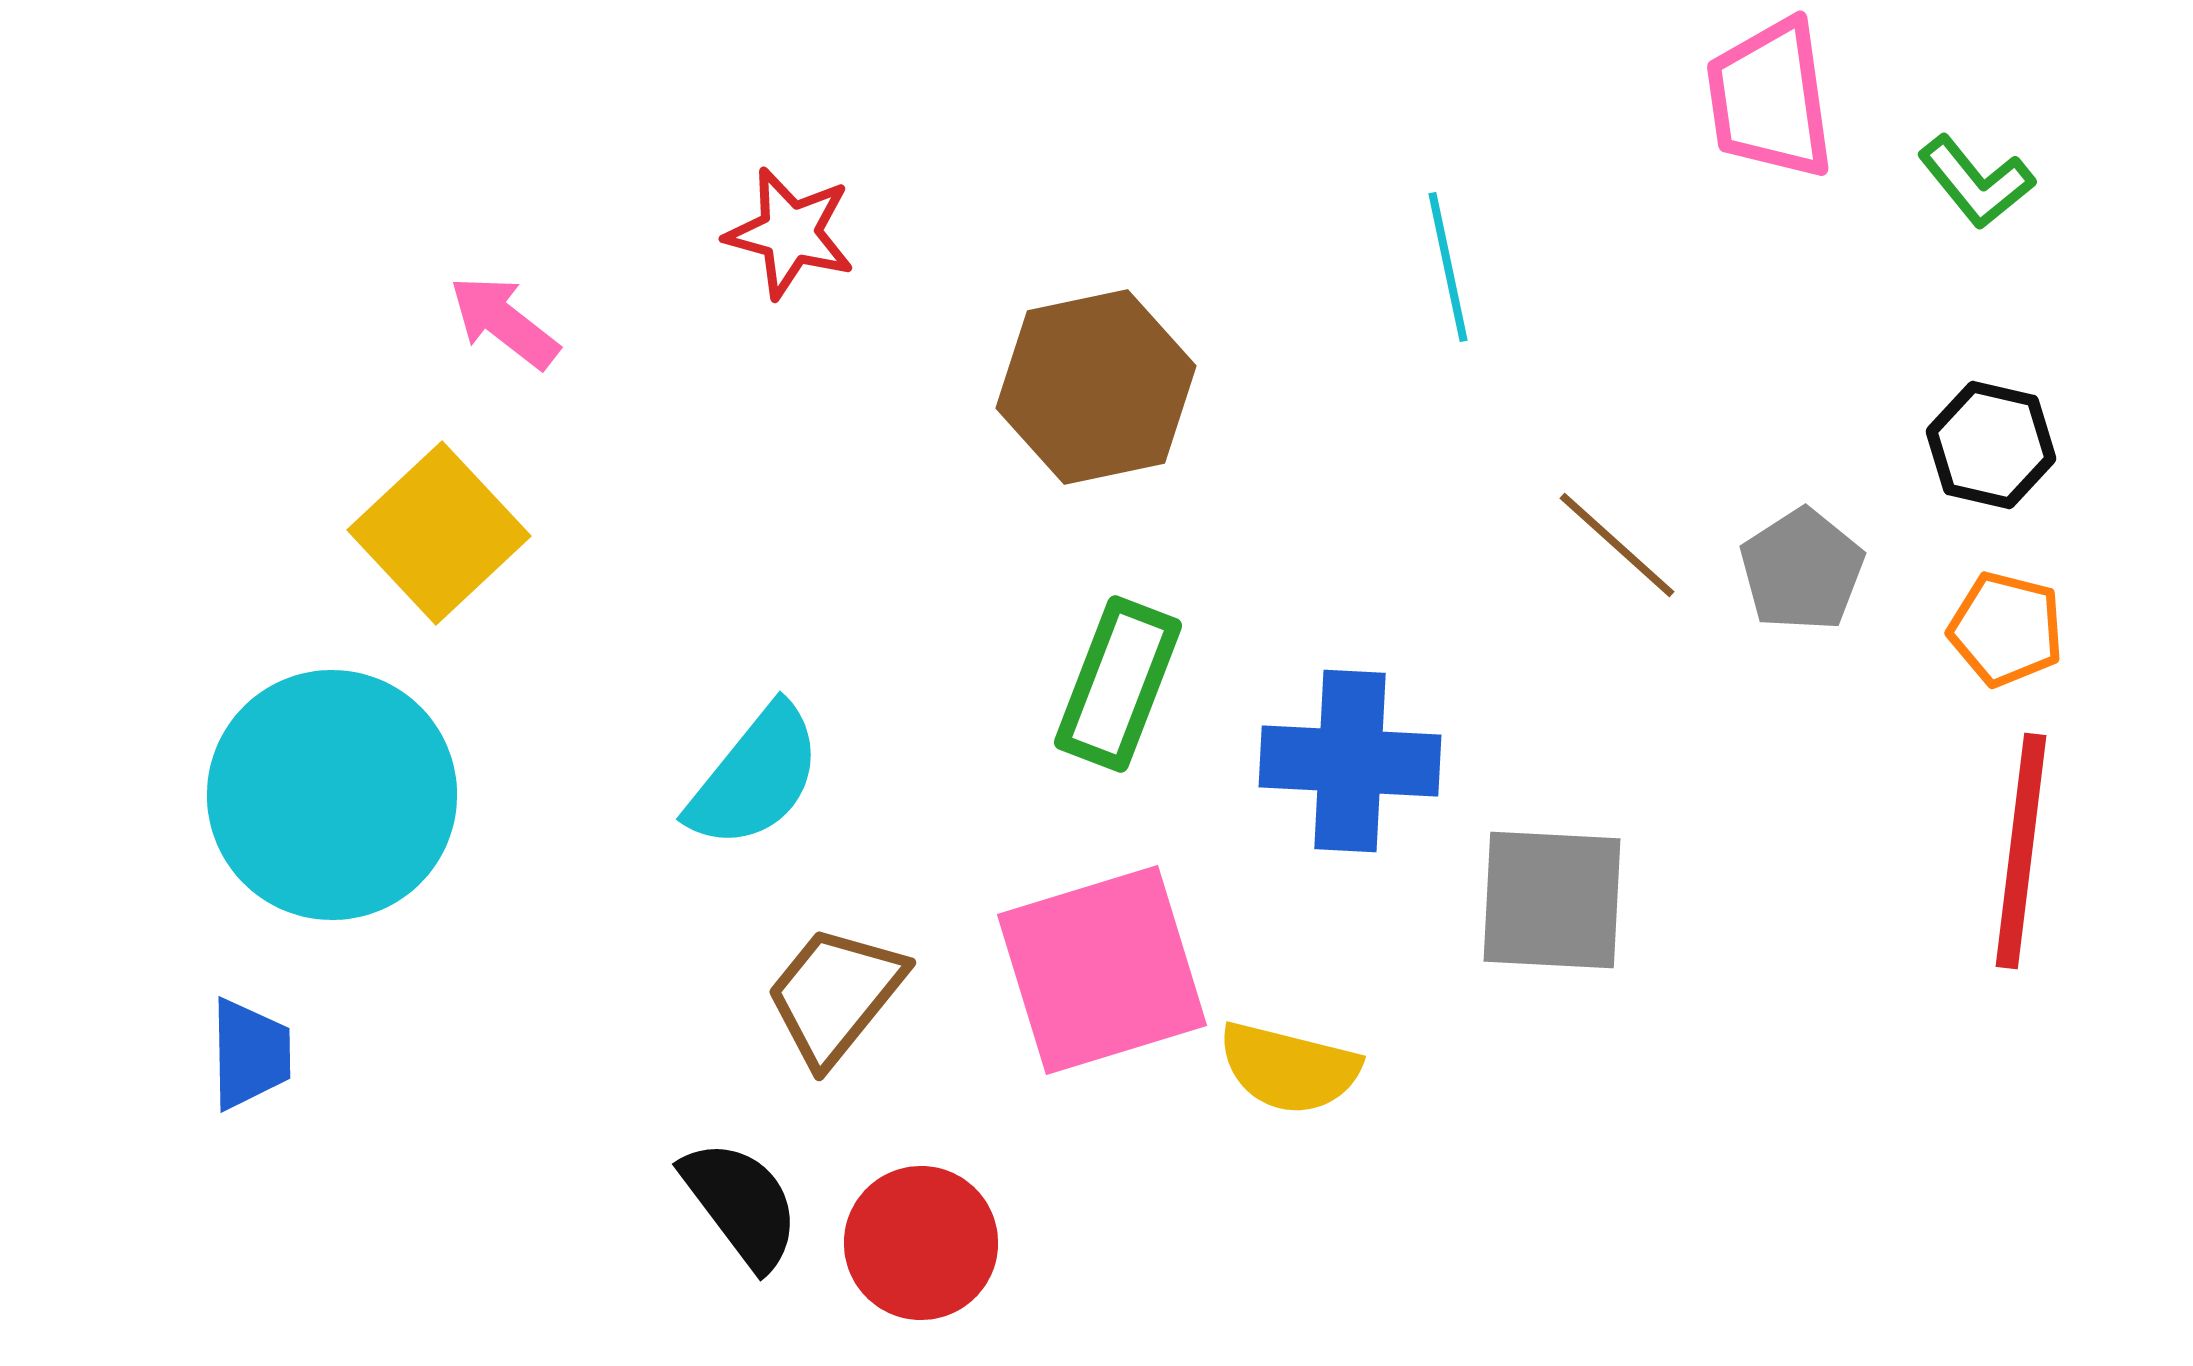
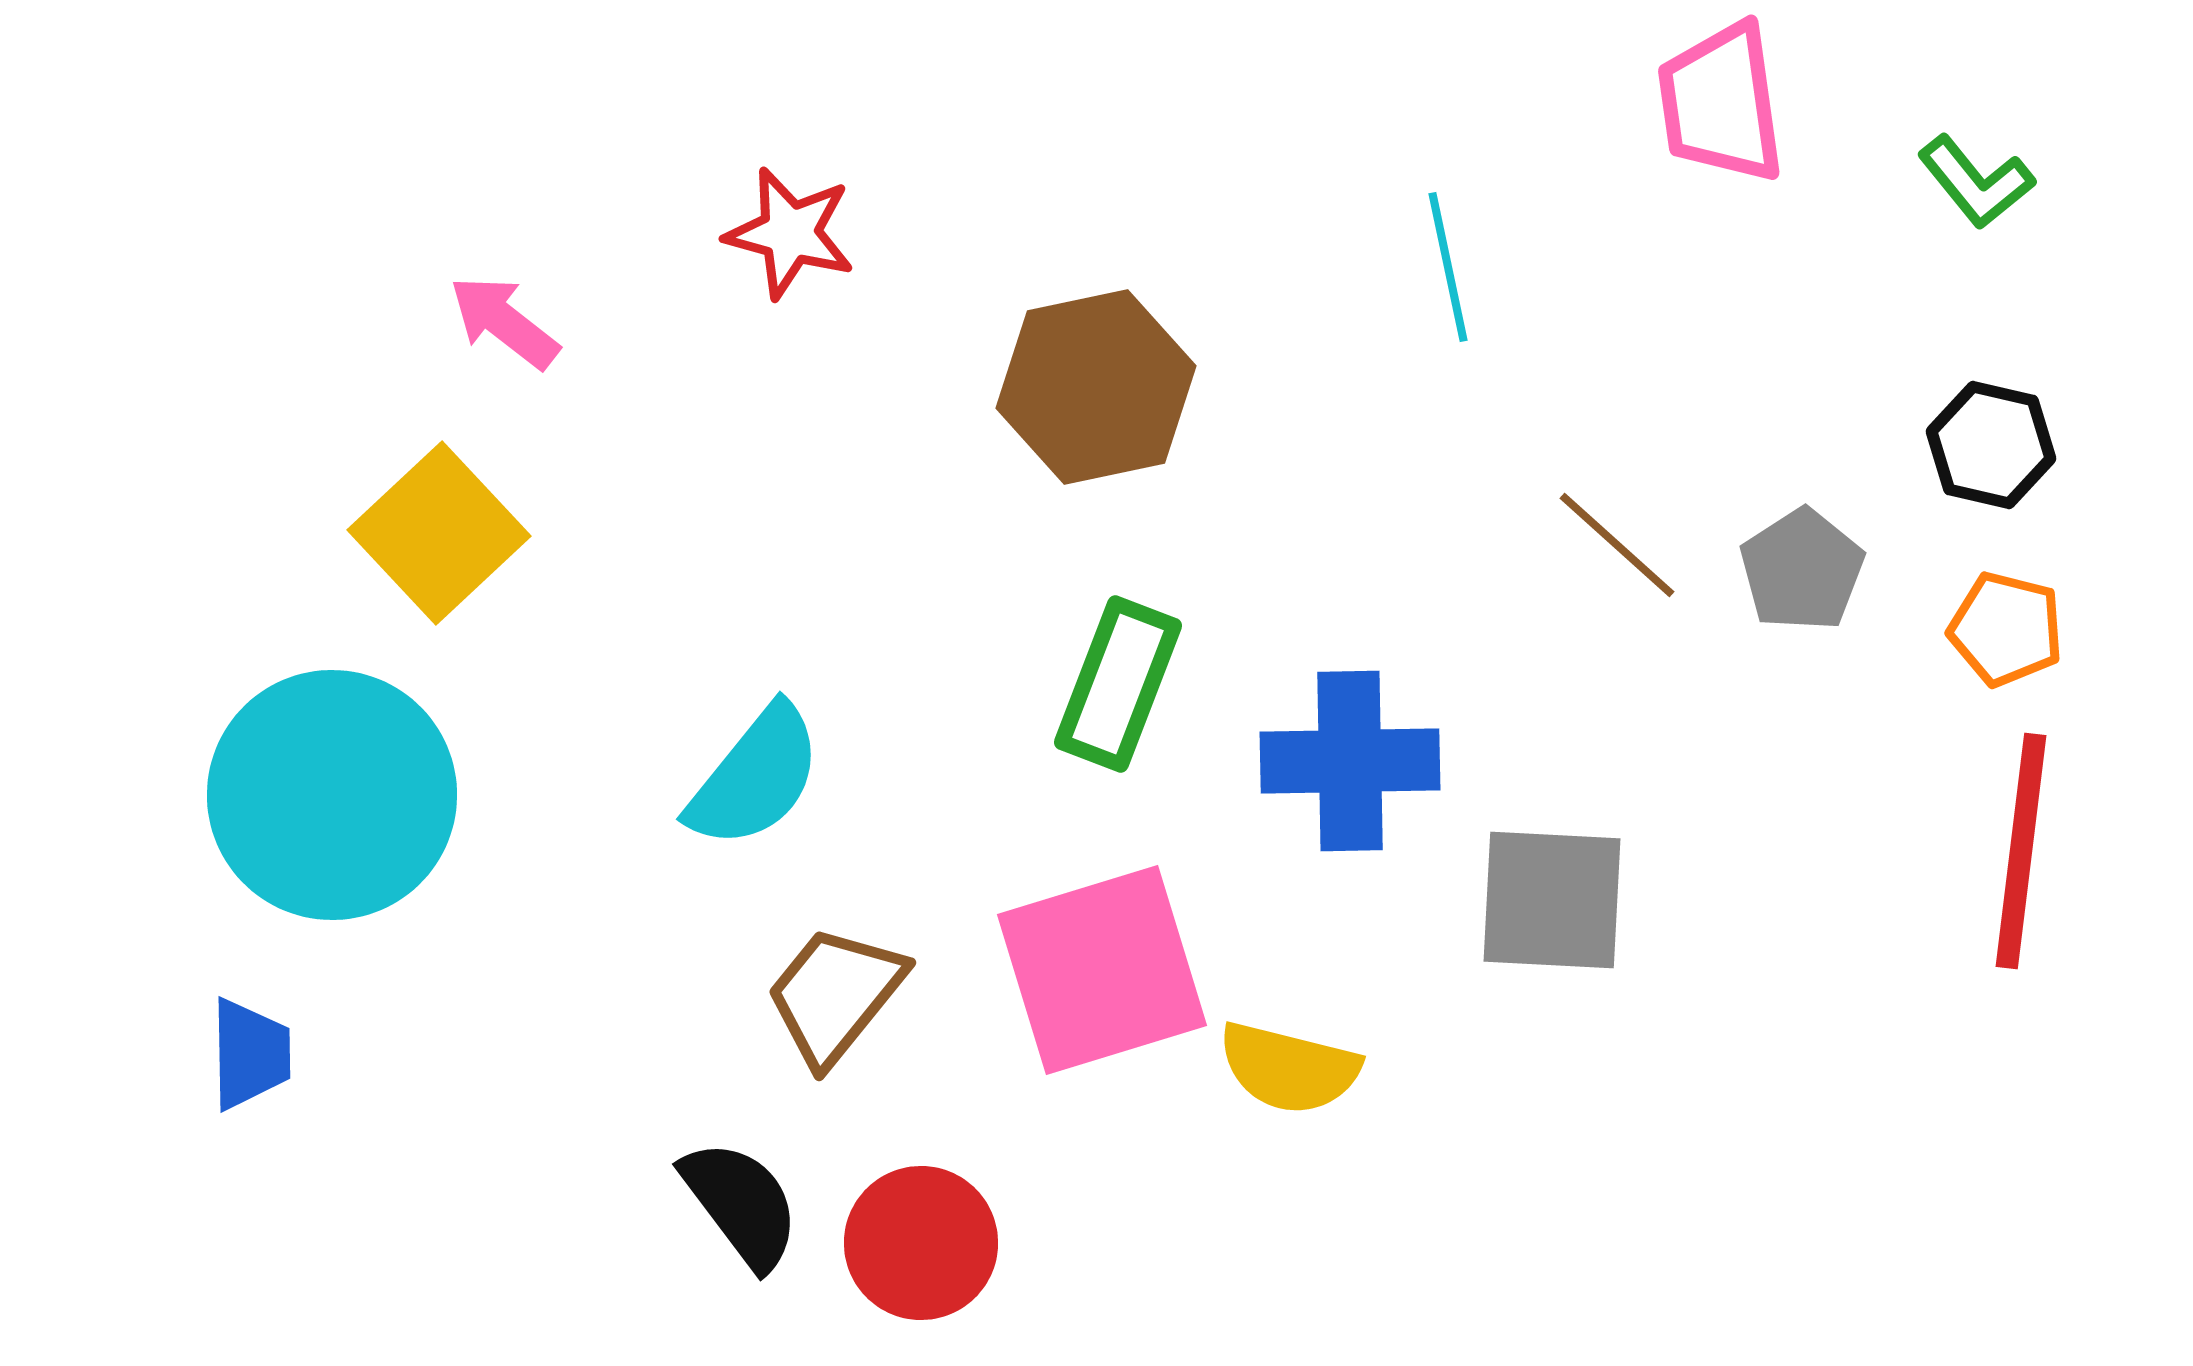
pink trapezoid: moved 49 px left, 4 px down
blue cross: rotated 4 degrees counterclockwise
